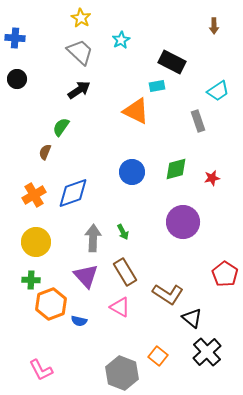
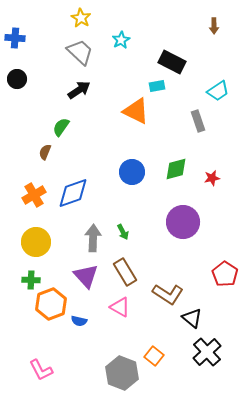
orange square: moved 4 px left
